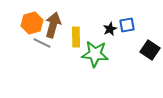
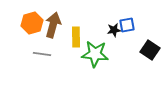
black star: moved 4 px right, 1 px down; rotated 16 degrees clockwise
gray line: moved 11 px down; rotated 18 degrees counterclockwise
